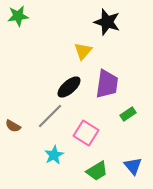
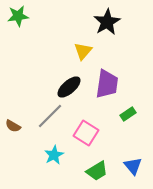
black star: rotated 24 degrees clockwise
